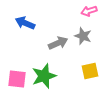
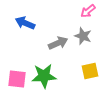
pink arrow: moved 1 px left; rotated 21 degrees counterclockwise
green star: rotated 15 degrees clockwise
